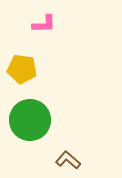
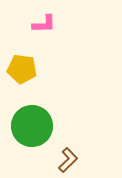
green circle: moved 2 px right, 6 px down
brown L-shape: rotated 95 degrees clockwise
